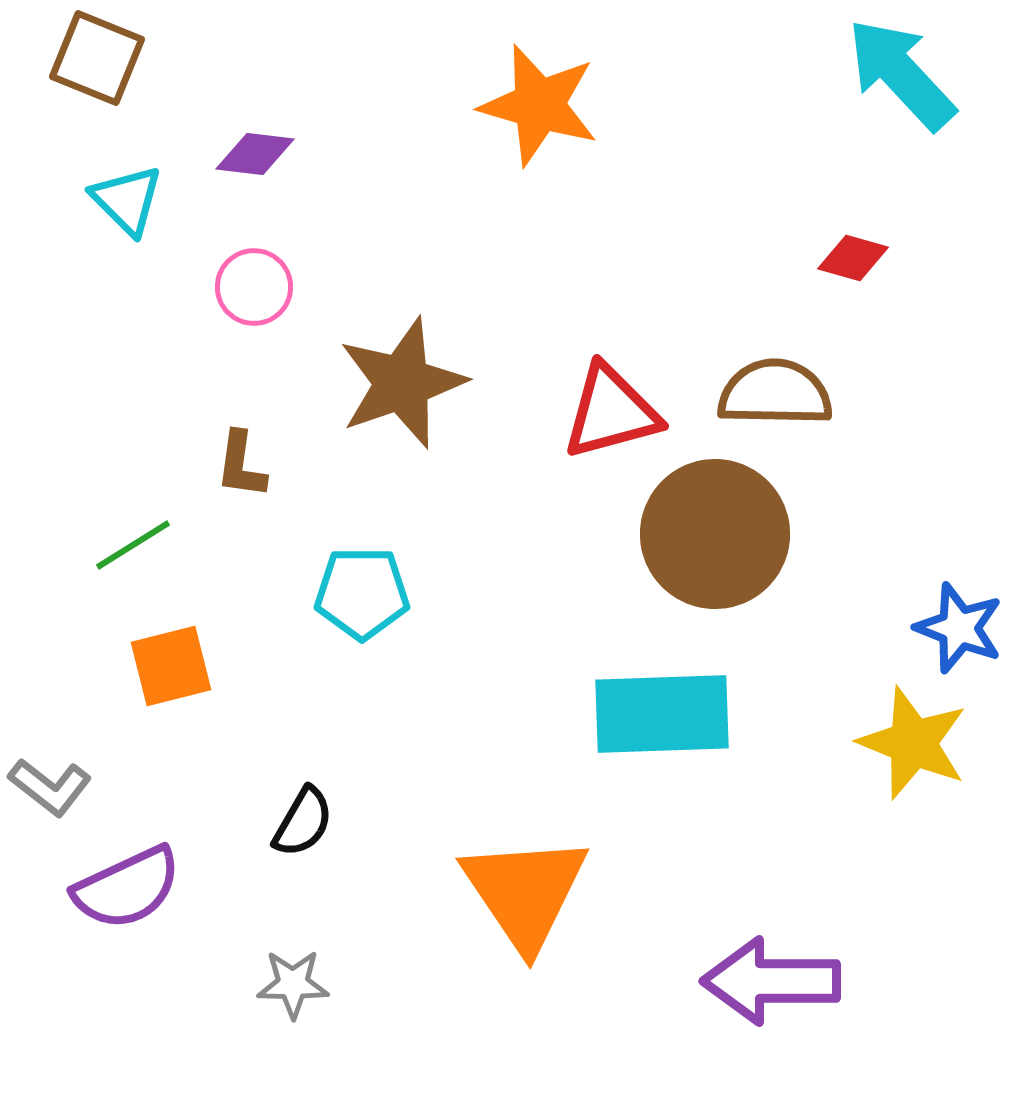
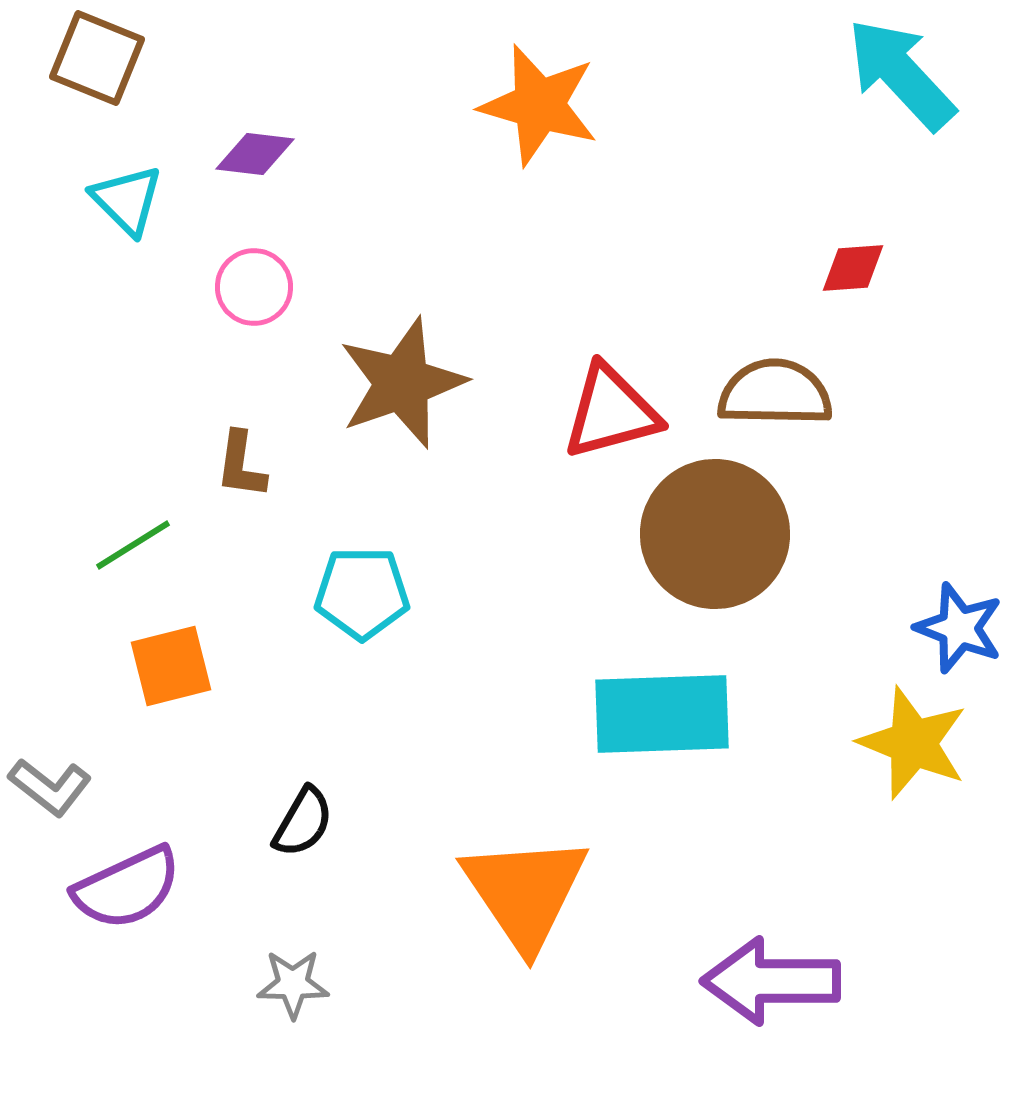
red diamond: moved 10 px down; rotated 20 degrees counterclockwise
